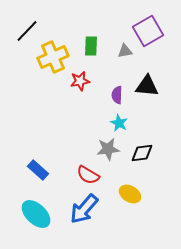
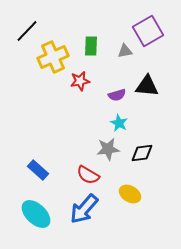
purple semicircle: rotated 108 degrees counterclockwise
